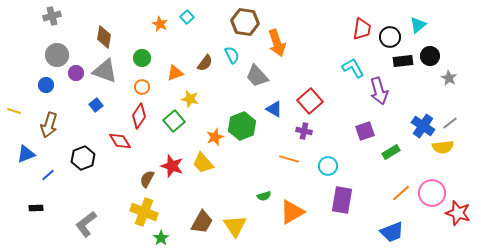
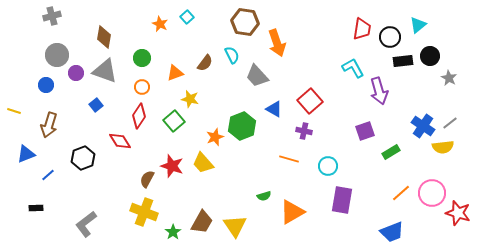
green star at (161, 238): moved 12 px right, 6 px up
